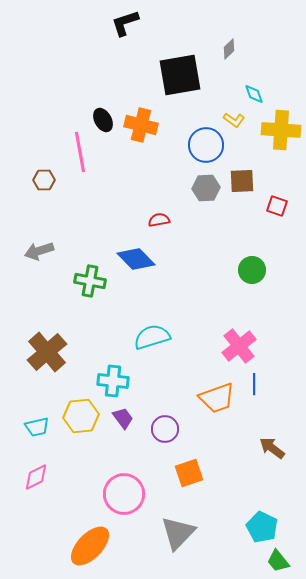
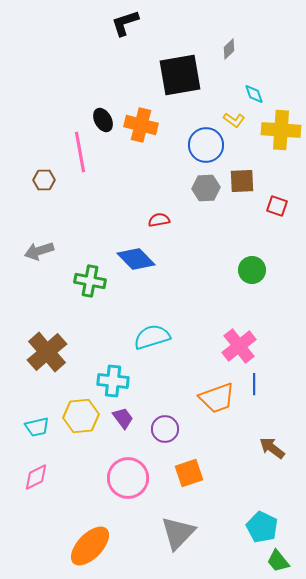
pink circle: moved 4 px right, 16 px up
